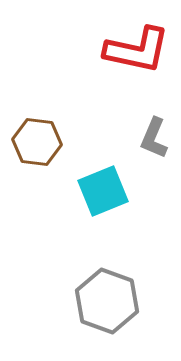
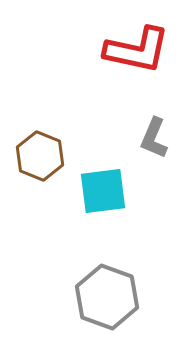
brown hexagon: moved 3 px right, 14 px down; rotated 15 degrees clockwise
cyan square: rotated 15 degrees clockwise
gray hexagon: moved 4 px up
